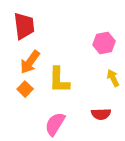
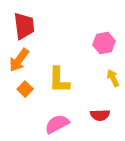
orange arrow: moved 11 px left, 2 px up
red semicircle: moved 1 px left, 1 px down
pink semicircle: moved 2 px right; rotated 30 degrees clockwise
